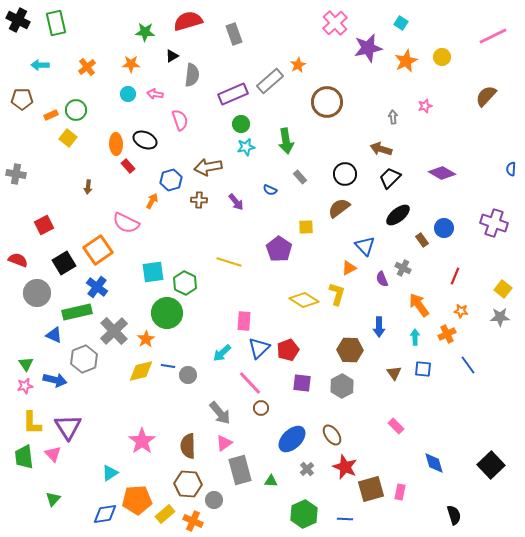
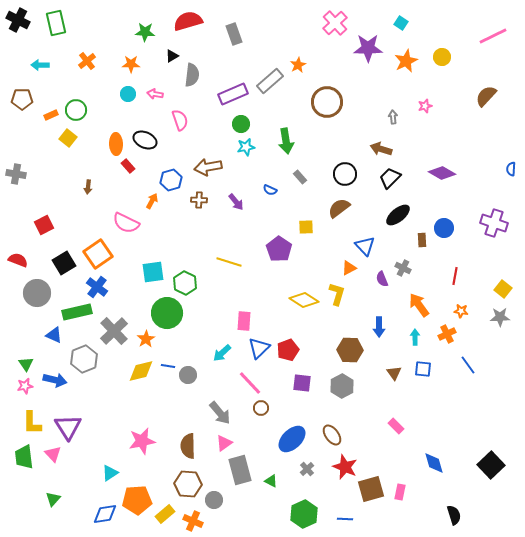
purple star at (368, 48): rotated 12 degrees clockwise
orange cross at (87, 67): moved 6 px up
brown rectangle at (422, 240): rotated 32 degrees clockwise
orange square at (98, 250): moved 4 px down
red line at (455, 276): rotated 12 degrees counterclockwise
pink star at (142, 441): rotated 24 degrees clockwise
green triangle at (271, 481): rotated 24 degrees clockwise
